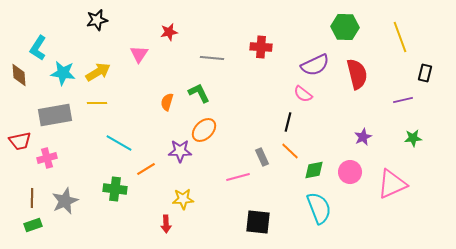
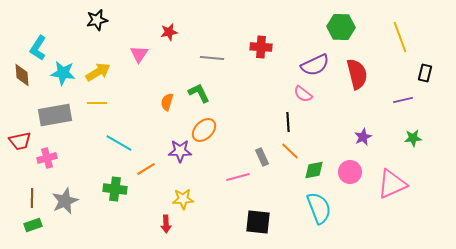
green hexagon at (345, 27): moved 4 px left
brown diamond at (19, 75): moved 3 px right
black line at (288, 122): rotated 18 degrees counterclockwise
